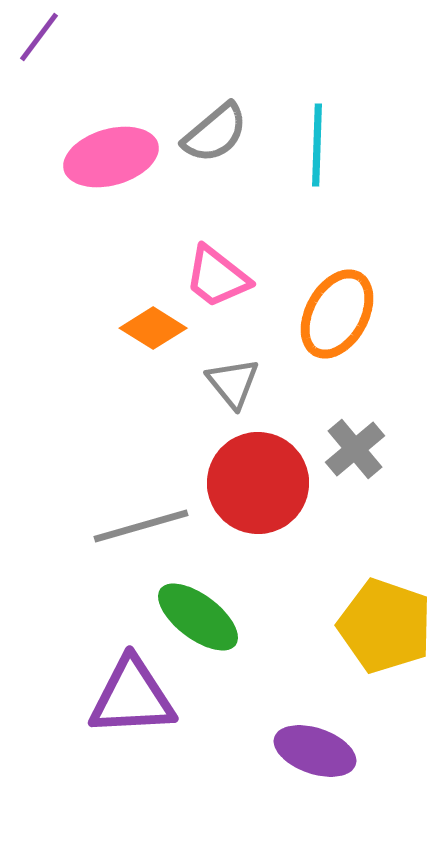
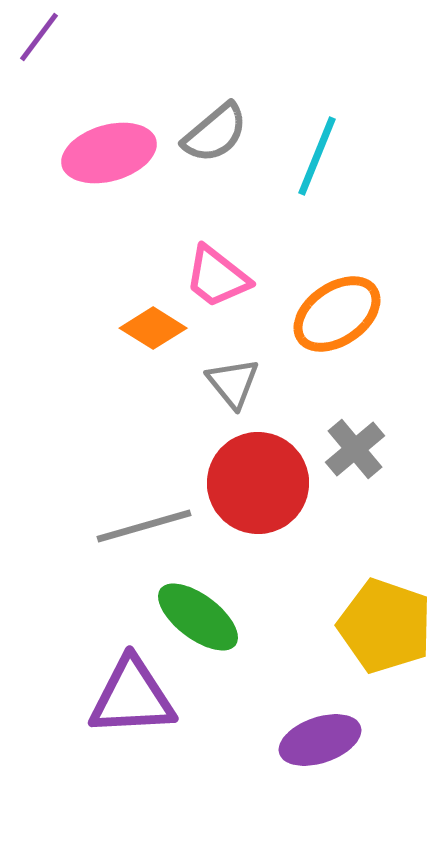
cyan line: moved 11 px down; rotated 20 degrees clockwise
pink ellipse: moved 2 px left, 4 px up
orange ellipse: rotated 26 degrees clockwise
gray line: moved 3 px right
purple ellipse: moved 5 px right, 11 px up; rotated 38 degrees counterclockwise
